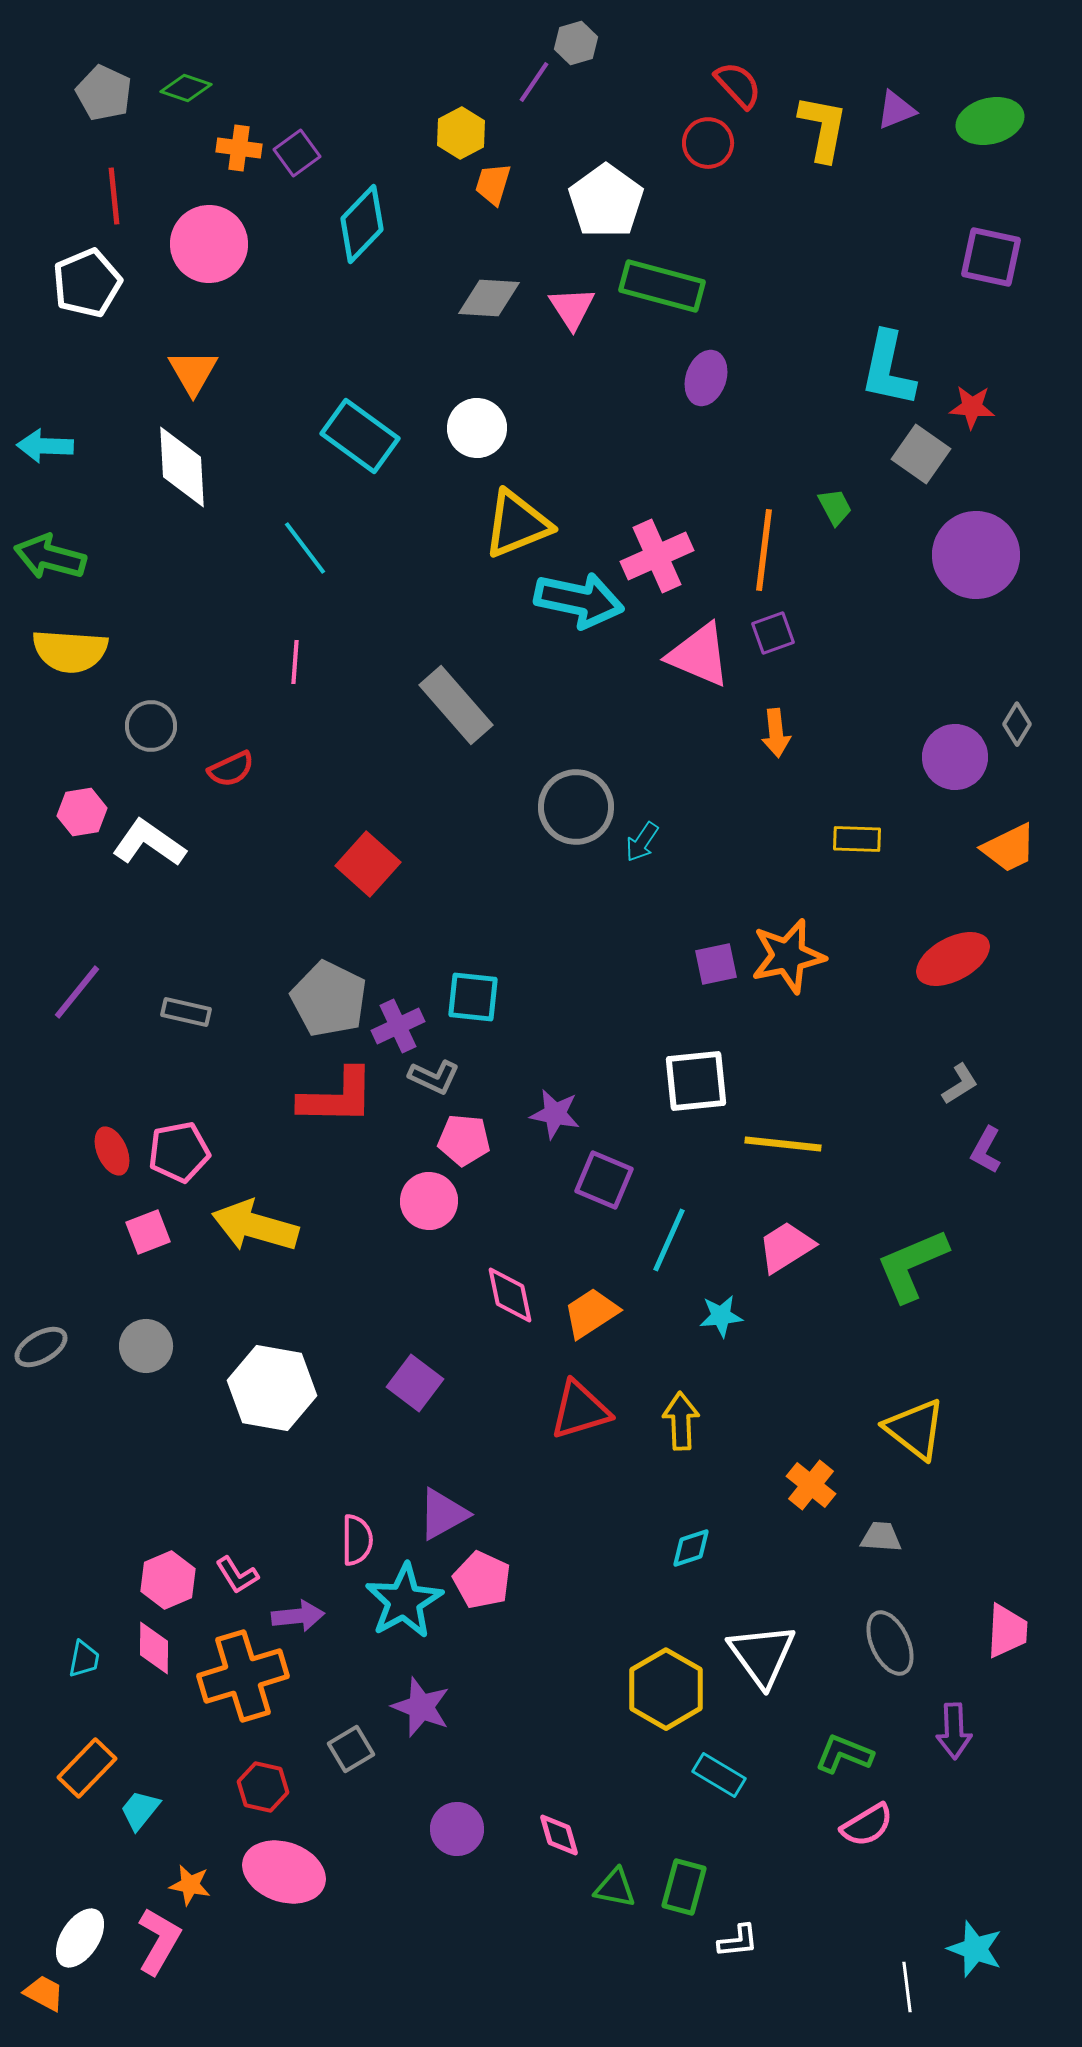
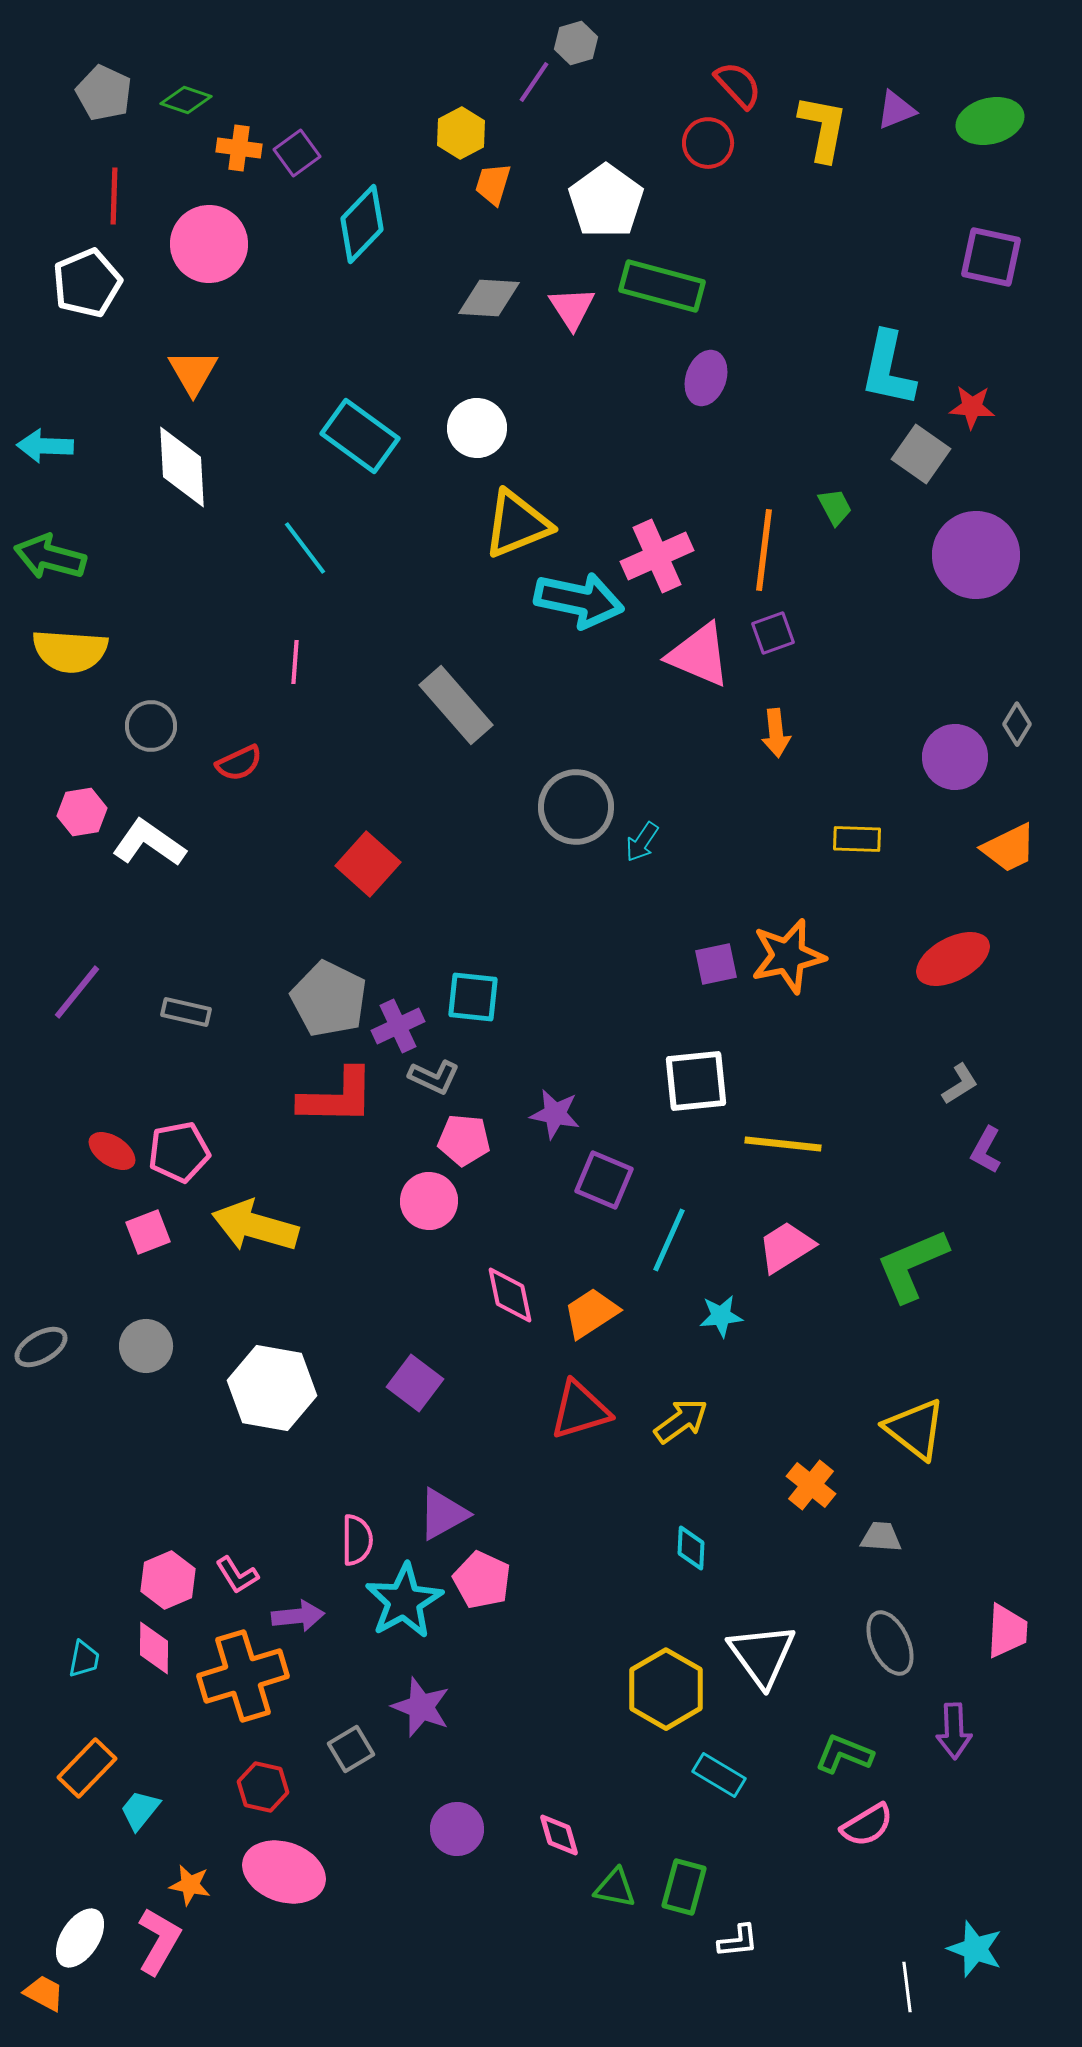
green diamond at (186, 88): moved 12 px down
red line at (114, 196): rotated 8 degrees clockwise
red semicircle at (231, 769): moved 8 px right, 6 px up
red ellipse at (112, 1151): rotated 33 degrees counterclockwise
yellow arrow at (681, 1421): rotated 56 degrees clockwise
cyan diamond at (691, 1548): rotated 69 degrees counterclockwise
